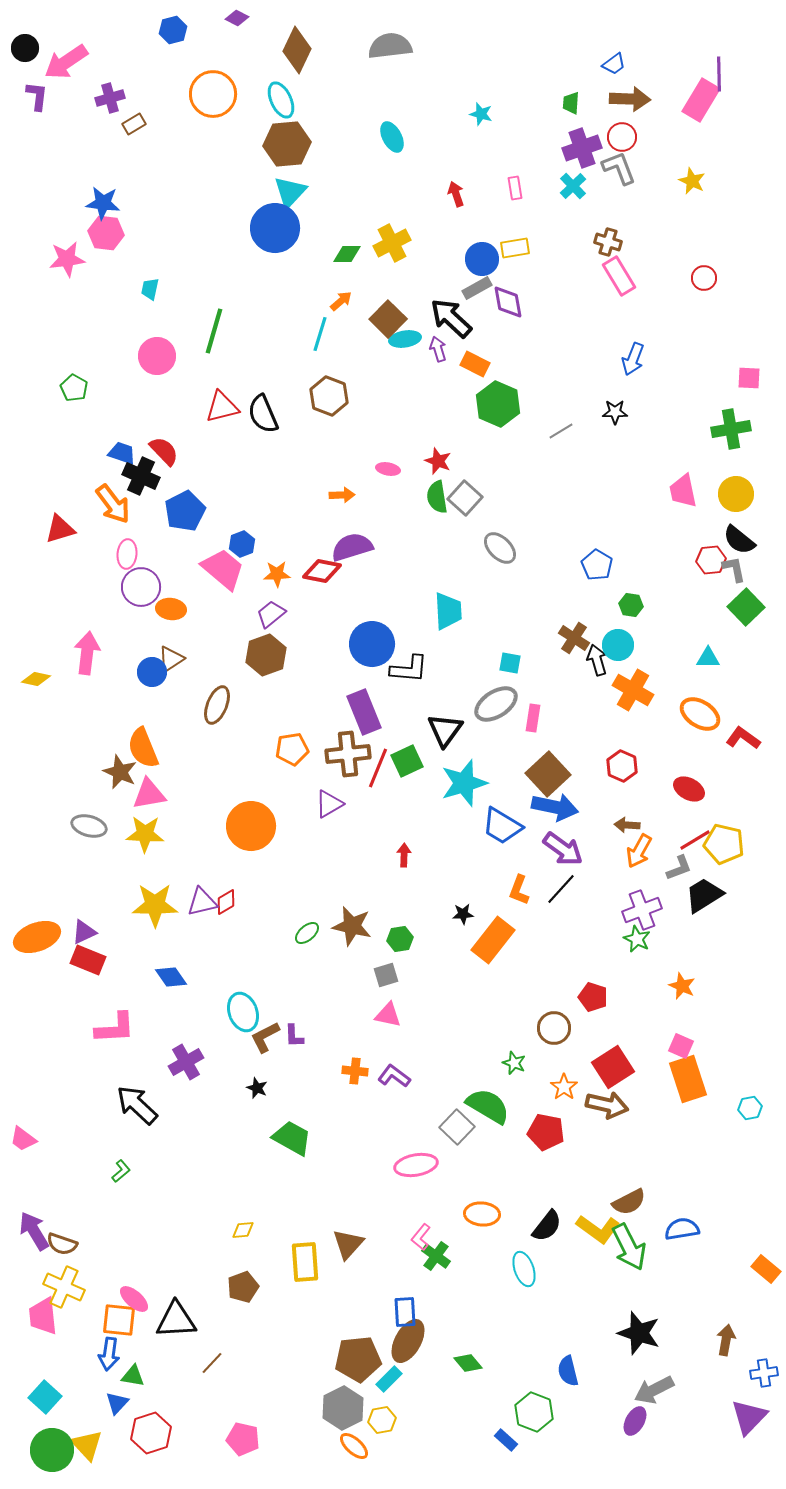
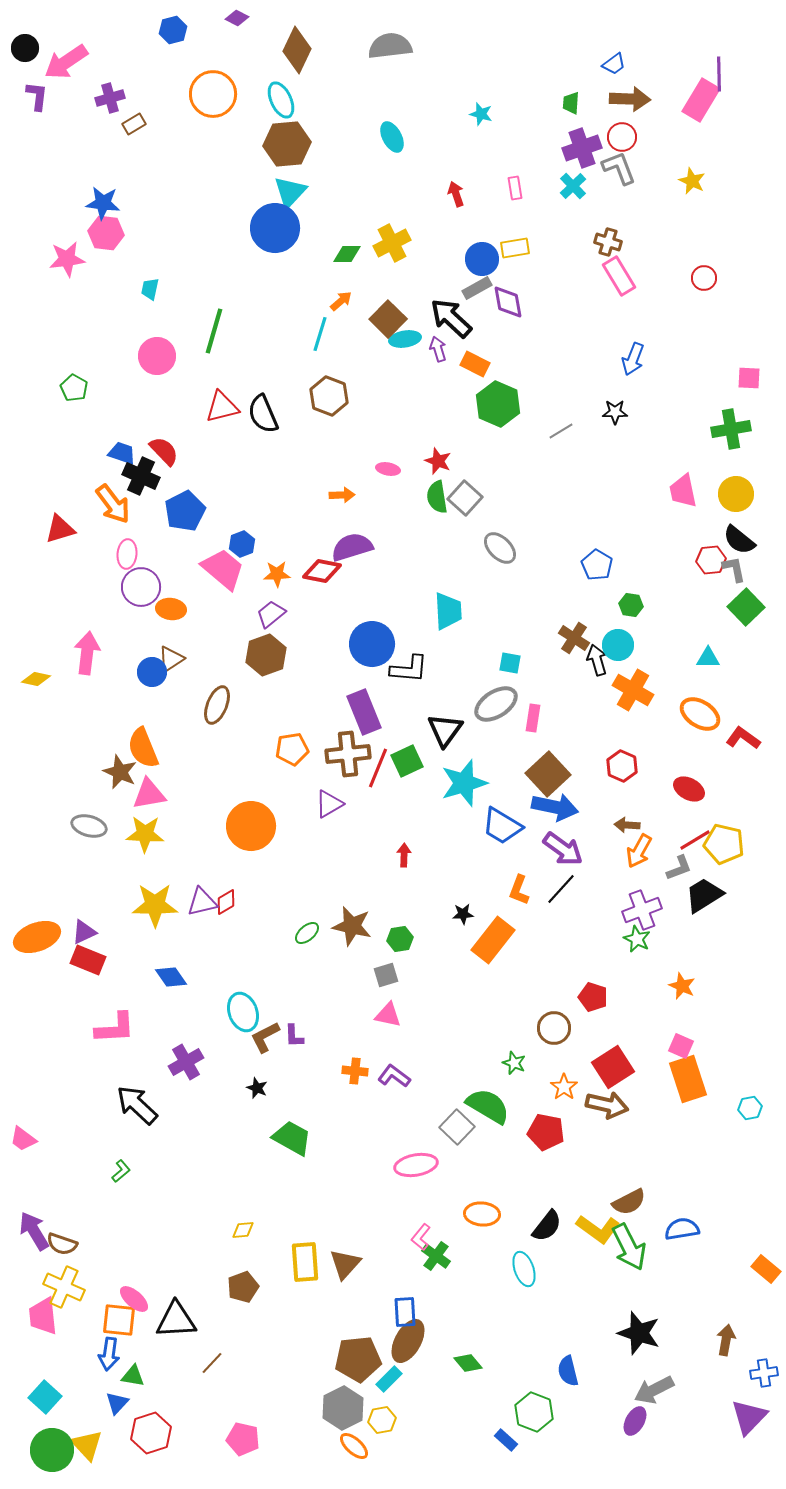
brown triangle at (348, 1244): moved 3 px left, 20 px down
